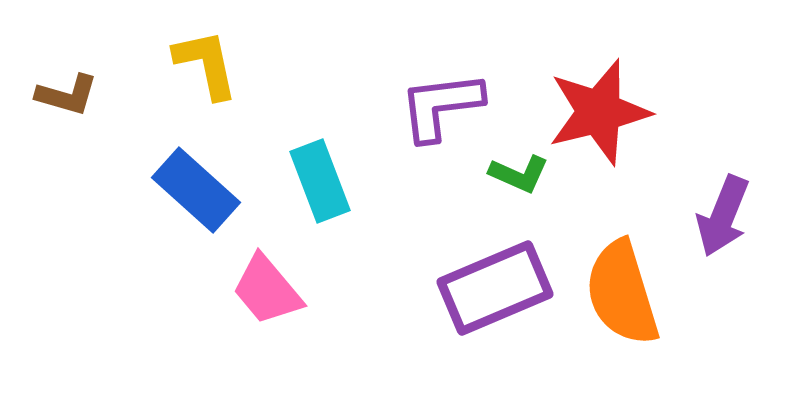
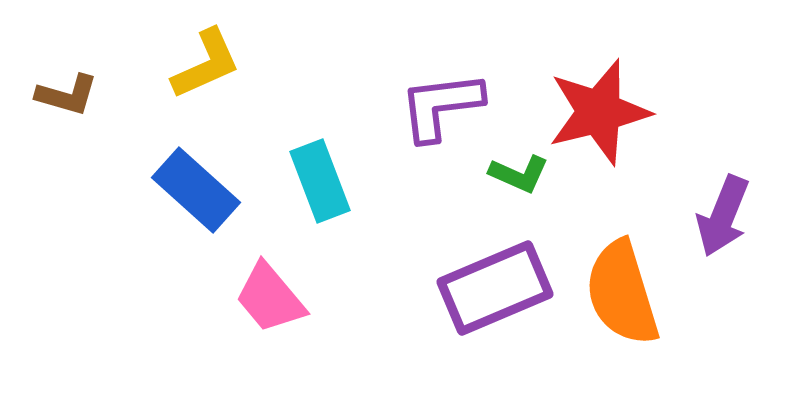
yellow L-shape: rotated 78 degrees clockwise
pink trapezoid: moved 3 px right, 8 px down
